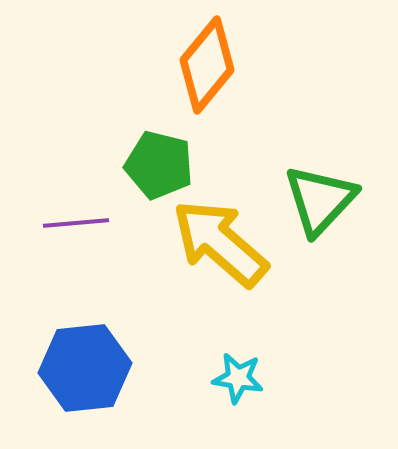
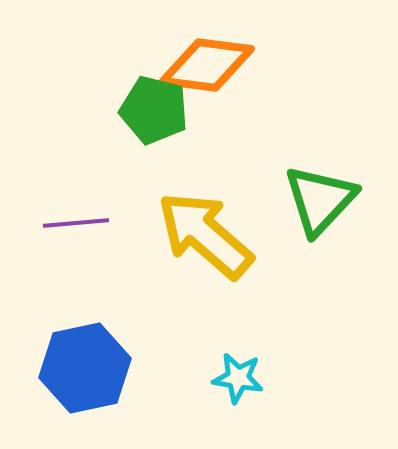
orange diamond: rotated 58 degrees clockwise
green pentagon: moved 5 px left, 55 px up
yellow arrow: moved 15 px left, 8 px up
blue hexagon: rotated 6 degrees counterclockwise
